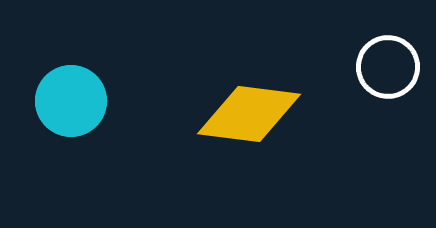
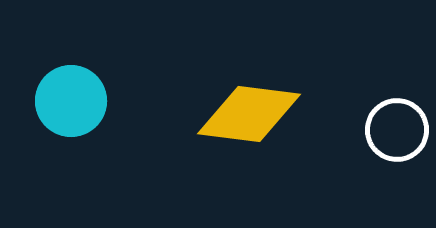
white circle: moved 9 px right, 63 px down
